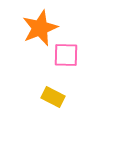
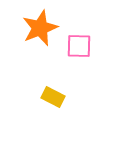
pink square: moved 13 px right, 9 px up
